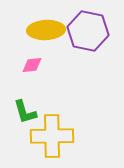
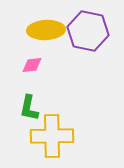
green L-shape: moved 4 px right, 4 px up; rotated 28 degrees clockwise
